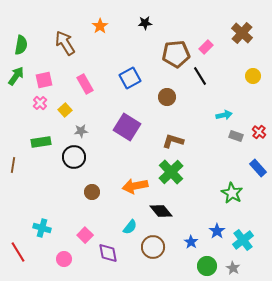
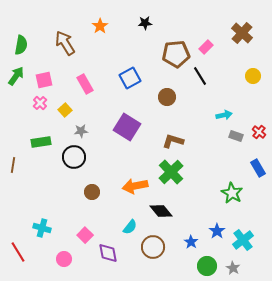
blue rectangle at (258, 168): rotated 12 degrees clockwise
